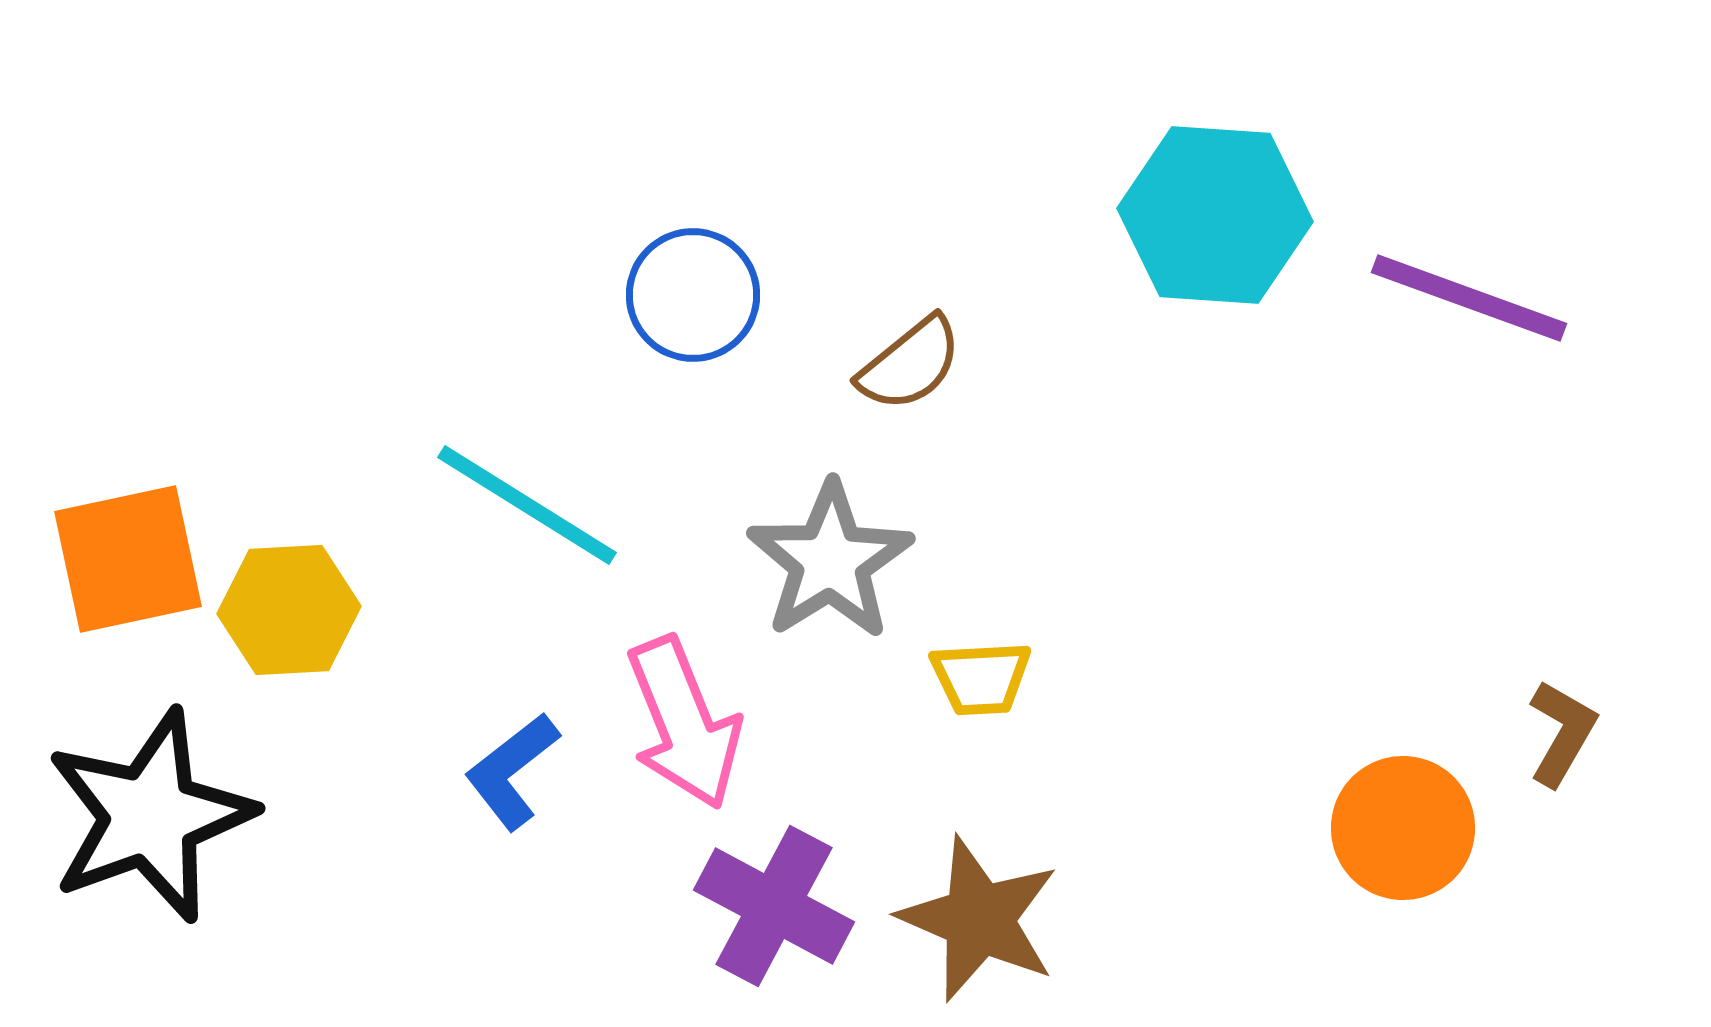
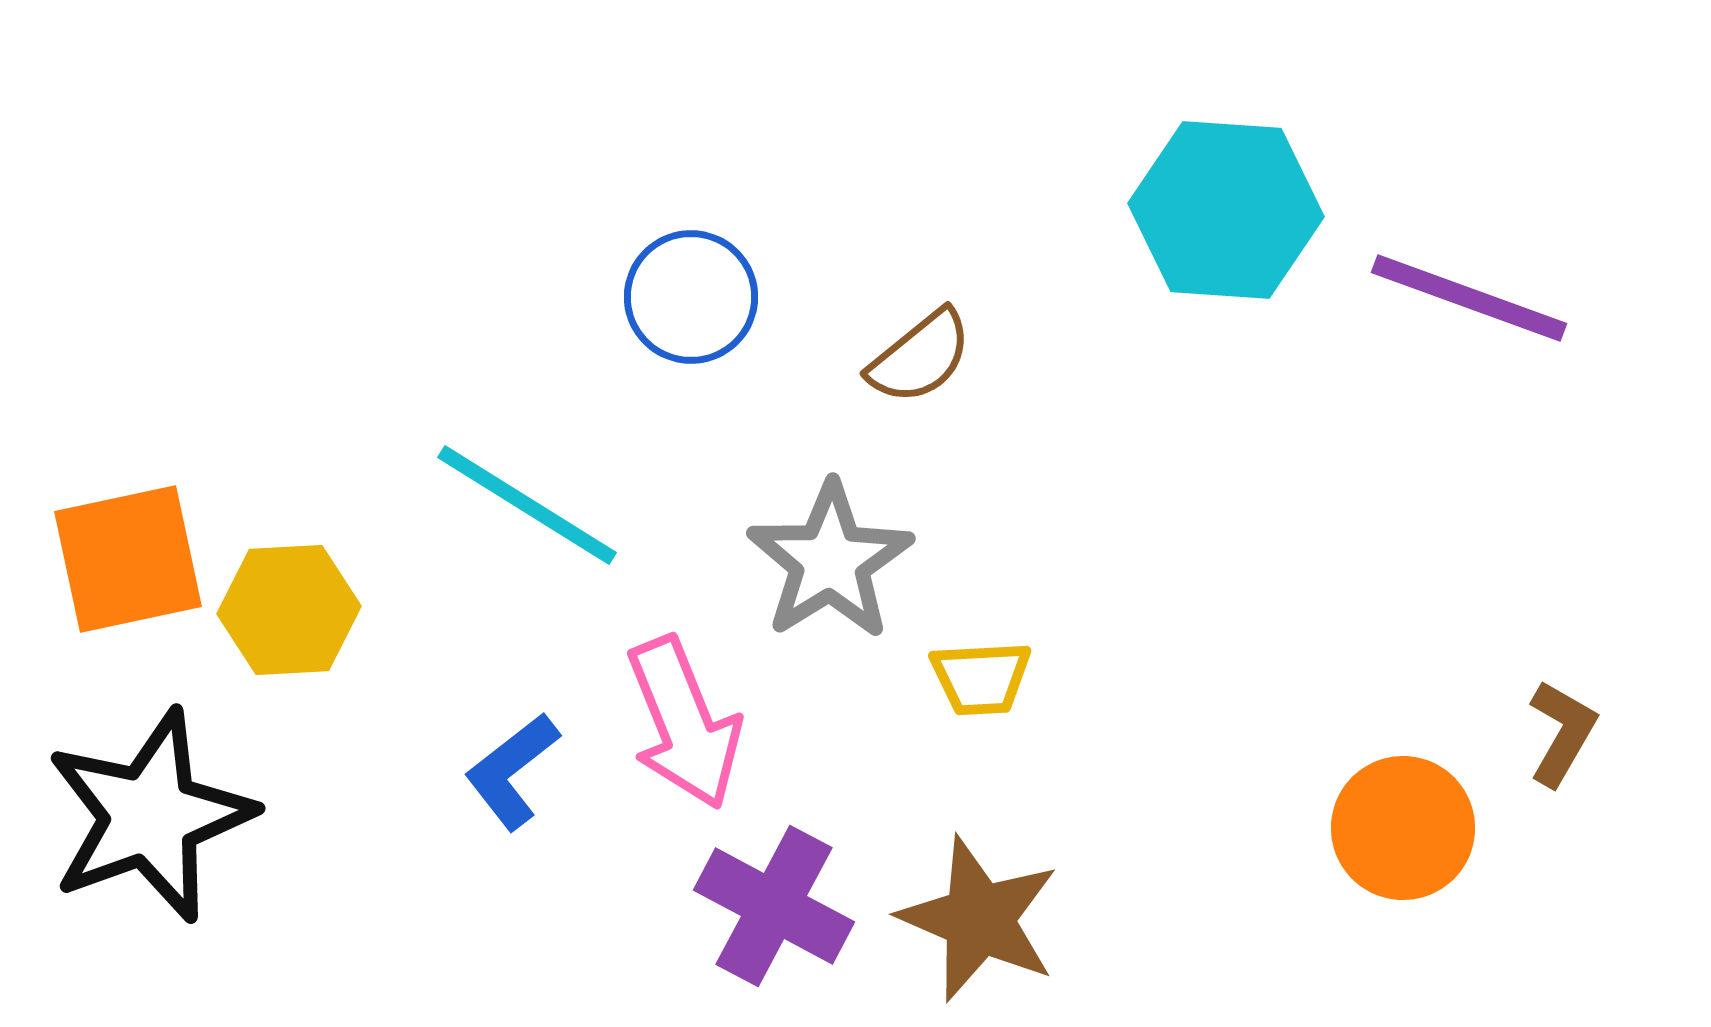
cyan hexagon: moved 11 px right, 5 px up
blue circle: moved 2 px left, 2 px down
brown semicircle: moved 10 px right, 7 px up
